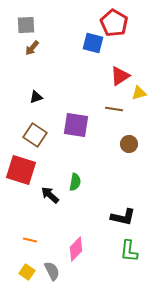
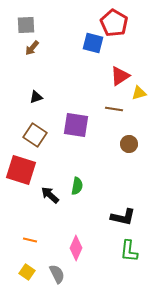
green semicircle: moved 2 px right, 4 px down
pink diamond: moved 1 px up; rotated 20 degrees counterclockwise
gray semicircle: moved 5 px right, 3 px down
